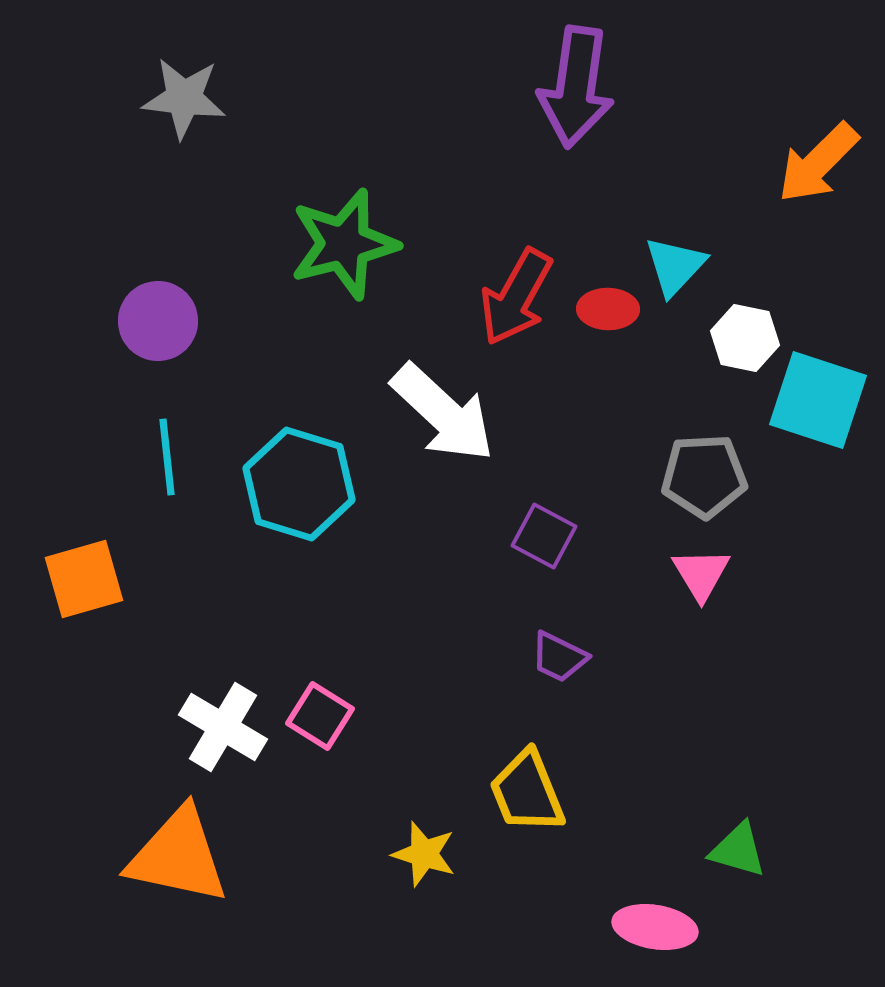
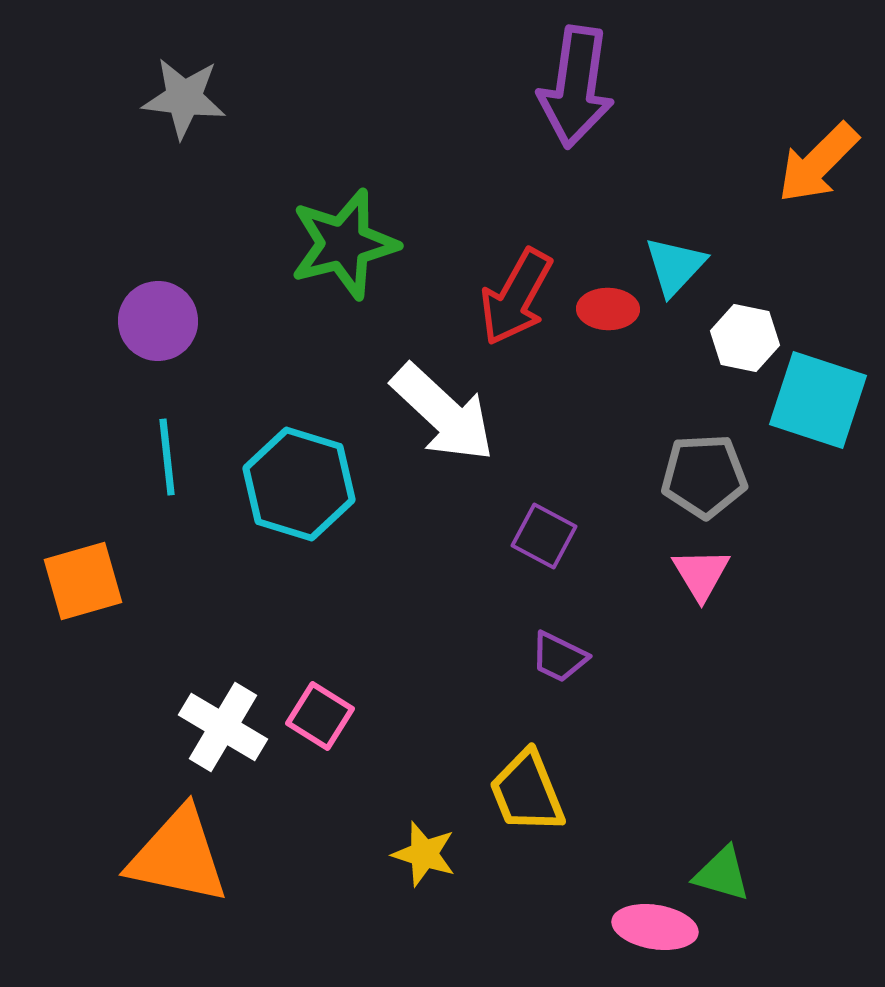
orange square: moved 1 px left, 2 px down
green triangle: moved 16 px left, 24 px down
